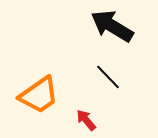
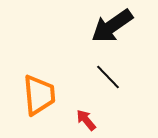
black arrow: rotated 66 degrees counterclockwise
orange trapezoid: rotated 60 degrees counterclockwise
